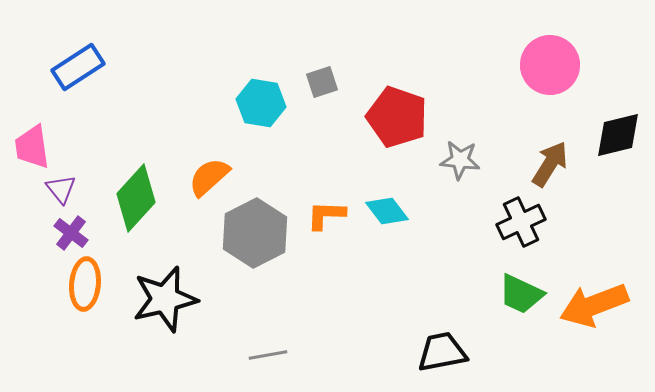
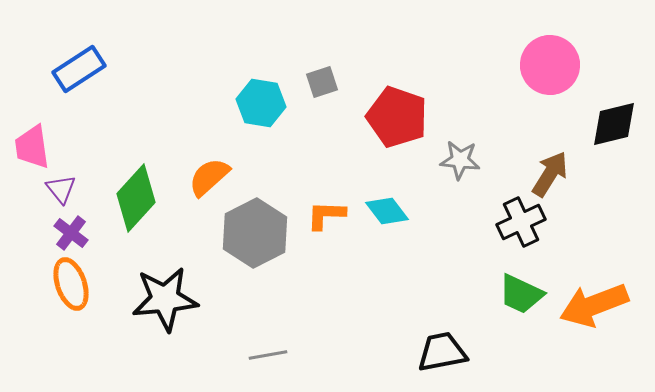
blue rectangle: moved 1 px right, 2 px down
black diamond: moved 4 px left, 11 px up
brown arrow: moved 10 px down
orange ellipse: moved 14 px left; rotated 24 degrees counterclockwise
black star: rotated 8 degrees clockwise
